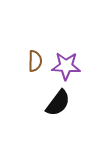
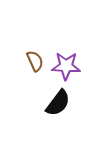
brown semicircle: rotated 25 degrees counterclockwise
